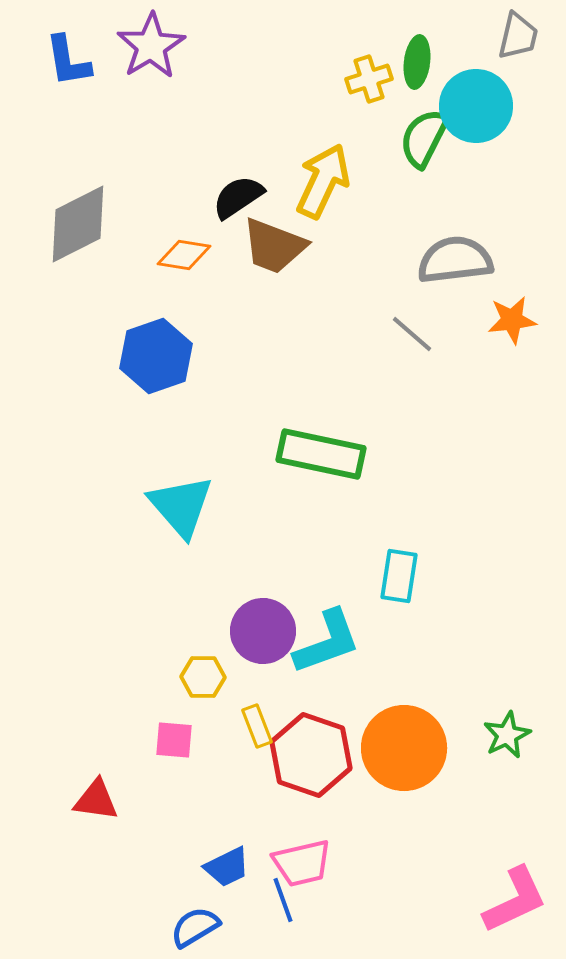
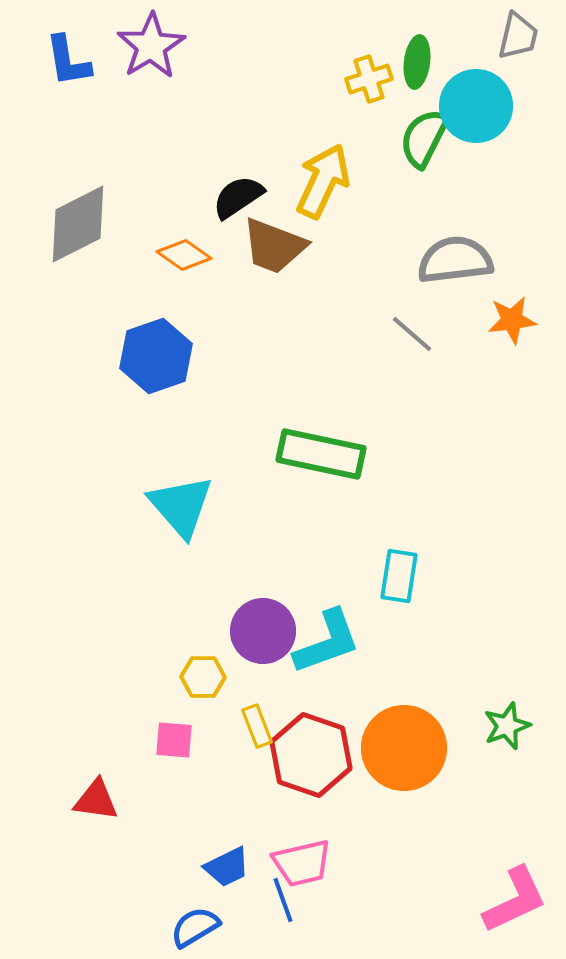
orange diamond: rotated 26 degrees clockwise
green star: moved 9 px up; rotated 6 degrees clockwise
